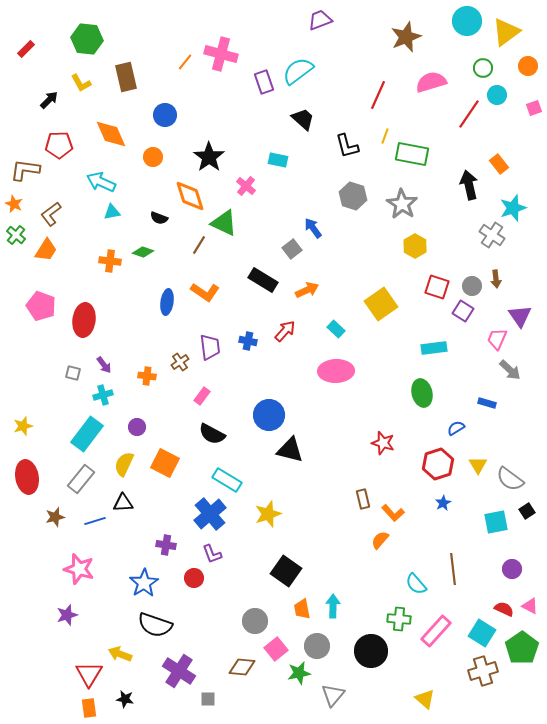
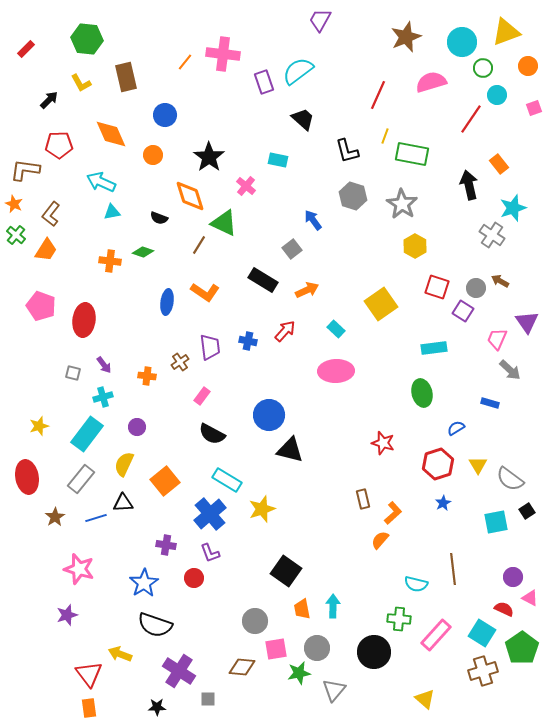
purple trapezoid at (320, 20): rotated 40 degrees counterclockwise
cyan circle at (467, 21): moved 5 px left, 21 px down
yellow triangle at (506, 32): rotated 16 degrees clockwise
pink cross at (221, 54): moved 2 px right; rotated 8 degrees counterclockwise
red line at (469, 114): moved 2 px right, 5 px down
black L-shape at (347, 146): moved 5 px down
orange circle at (153, 157): moved 2 px up
brown L-shape at (51, 214): rotated 15 degrees counterclockwise
blue arrow at (313, 228): moved 8 px up
brown arrow at (496, 279): moved 4 px right, 2 px down; rotated 126 degrees clockwise
gray circle at (472, 286): moved 4 px right, 2 px down
purple triangle at (520, 316): moved 7 px right, 6 px down
cyan cross at (103, 395): moved 2 px down
blue rectangle at (487, 403): moved 3 px right
yellow star at (23, 426): moved 16 px right
orange square at (165, 463): moved 18 px down; rotated 24 degrees clockwise
orange L-shape at (393, 513): rotated 90 degrees counterclockwise
yellow star at (268, 514): moved 6 px left, 5 px up
brown star at (55, 517): rotated 18 degrees counterclockwise
blue line at (95, 521): moved 1 px right, 3 px up
purple L-shape at (212, 554): moved 2 px left, 1 px up
purple circle at (512, 569): moved 1 px right, 8 px down
cyan semicircle at (416, 584): rotated 35 degrees counterclockwise
pink triangle at (530, 606): moved 8 px up
pink rectangle at (436, 631): moved 4 px down
gray circle at (317, 646): moved 2 px down
pink square at (276, 649): rotated 30 degrees clockwise
black circle at (371, 651): moved 3 px right, 1 px down
red triangle at (89, 674): rotated 8 degrees counterclockwise
gray triangle at (333, 695): moved 1 px right, 5 px up
black star at (125, 699): moved 32 px right, 8 px down; rotated 12 degrees counterclockwise
